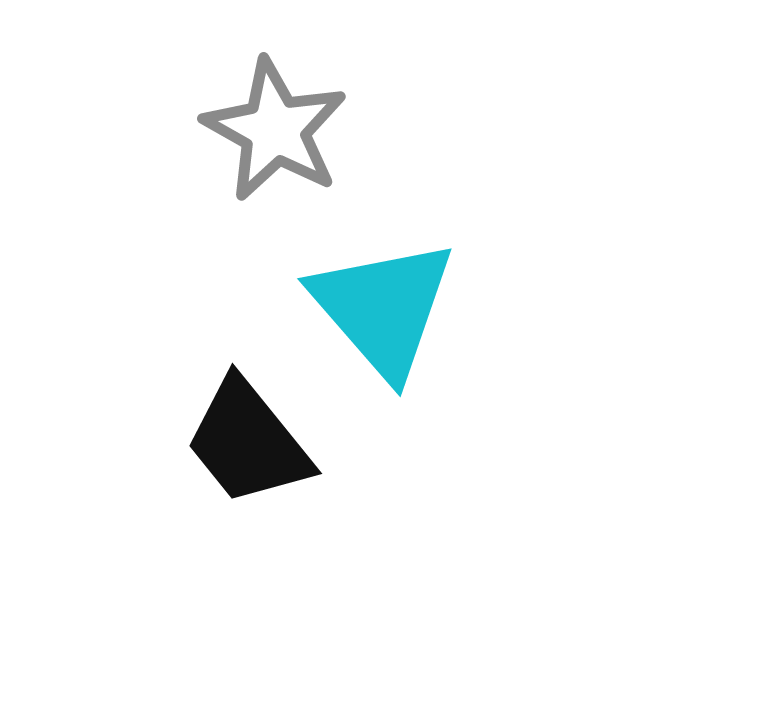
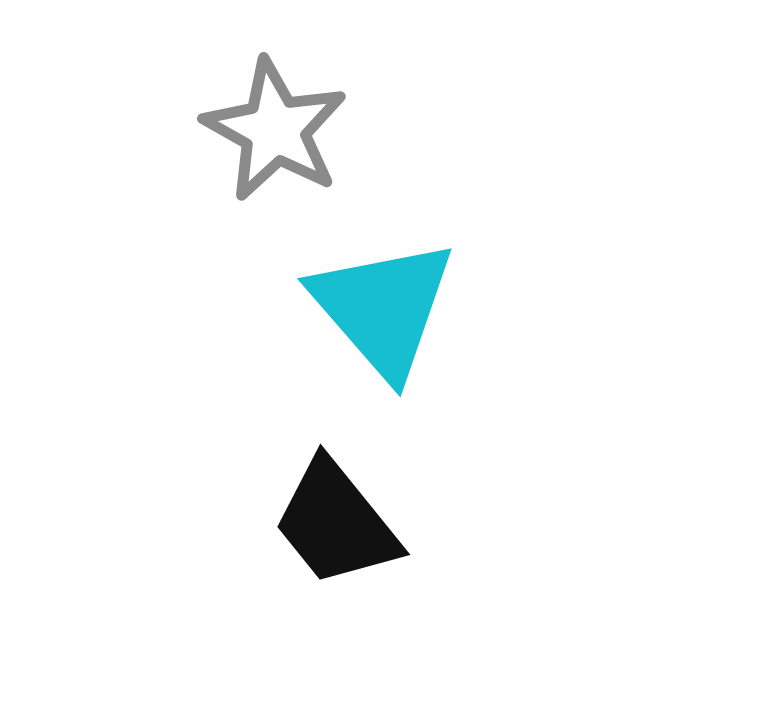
black trapezoid: moved 88 px right, 81 px down
